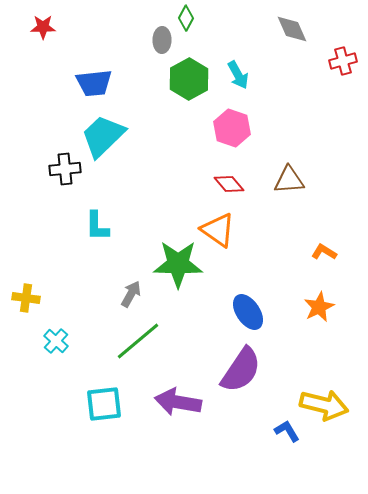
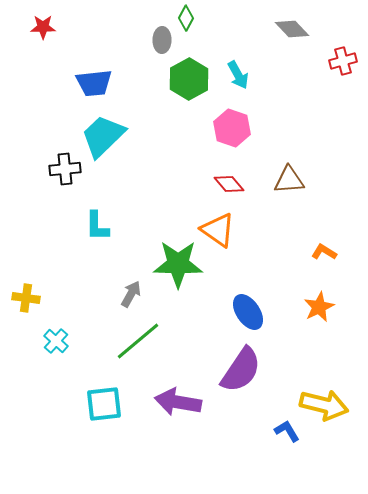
gray diamond: rotated 20 degrees counterclockwise
